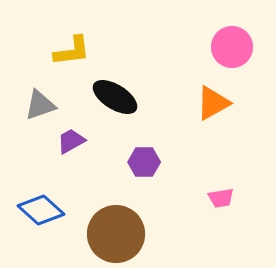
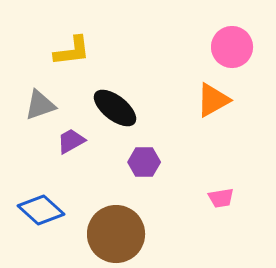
black ellipse: moved 11 px down; rotated 6 degrees clockwise
orange triangle: moved 3 px up
